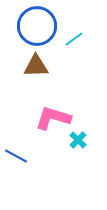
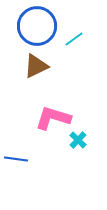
brown triangle: rotated 24 degrees counterclockwise
blue line: moved 3 px down; rotated 20 degrees counterclockwise
